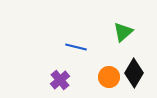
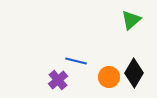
green triangle: moved 8 px right, 12 px up
blue line: moved 14 px down
purple cross: moved 2 px left
